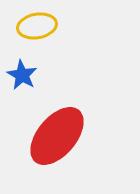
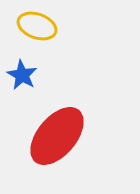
yellow ellipse: rotated 30 degrees clockwise
